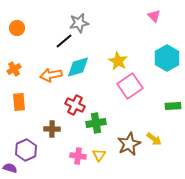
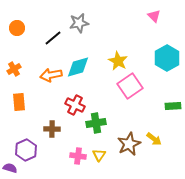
black line: moved 11 px left, 3 px up
